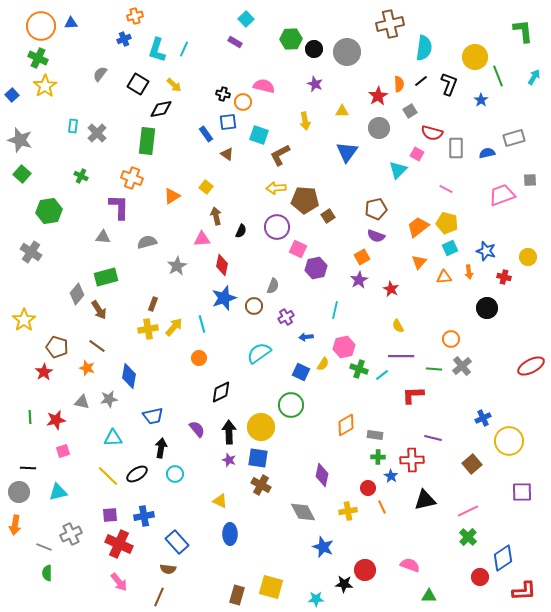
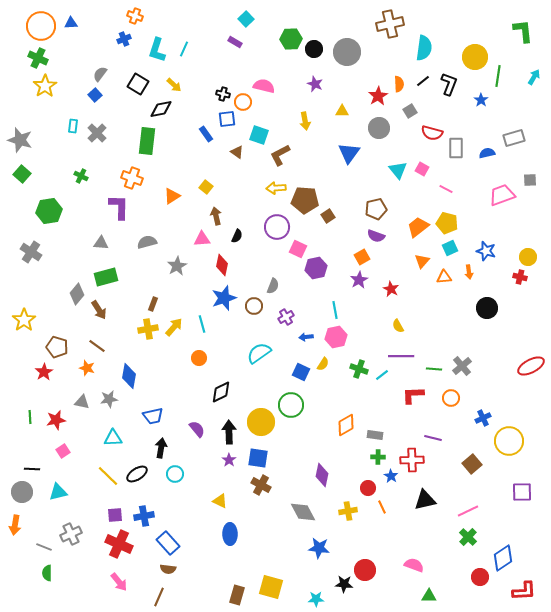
orange cross at (135, 16): rotated 35 degrees clockwise
green line at (498, 76): rotated 30 degrees clockwise
black line at (421, 81): moved 2 px right
blue square at (12, 95): moved 83 px right
blue square at (228, 122): moved 1 px left, 3 px up
blue triangle at (347, 152): moved 2 px right, 1 px down
brown triangle at (227, 154): moved 10 px right, 2 px up
pink square at (417, 154): moved 5 px right, 15 px down
cyan triangle at (398, 170): rotated 24 degrees counterclockwise
black semicircle at (241, 231): moved 4 px left, 5 px down
gray triangle at (103, 237): moved 2 px left, 6 px down
orange triangle at (419, 262): moved 3 px right, 1 px up
red cross at (504, 277): moved 16 px right
cyan line at (335, 310): rotated 24 degrees counterclockwise
orange circle at (451, 339): moved 59 px down
pink hexagon at (344, 347): moved 8 px left, 10 px up
yellow circle at (261, 427): moved 5 px up
pink square at (63, 451): rotated 16 degrees counterclockwise
purple star at (229, 460): rotated 16 degrees clockwise
black line at (28, 468): moved 4 px right, 1 px down
gray circle at (19, 492): moved 3 px right
purple square at (110, 515): moved 5 px right
blue rectangle at (177, 542): moved 9 px left, 1 px down
blue star at (323, 547): moved 4 px left, 1 px down; rotated 15 degrees counterclockwise
pink semicircle at (410, 565): moved 4 px right
